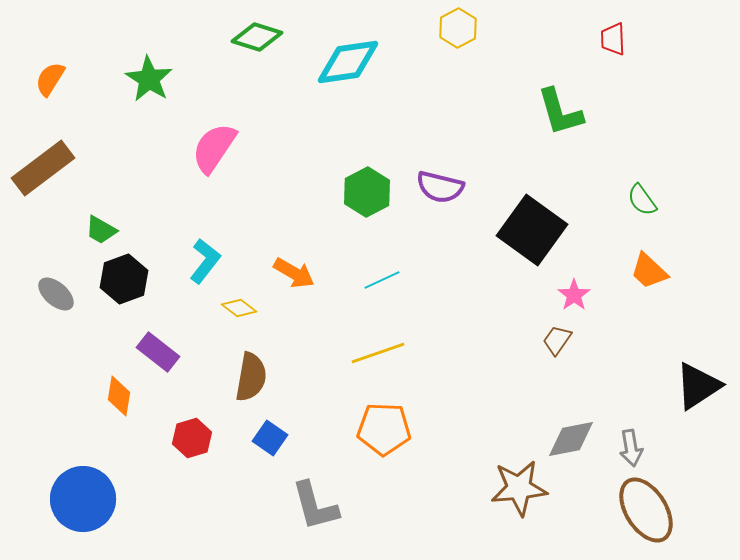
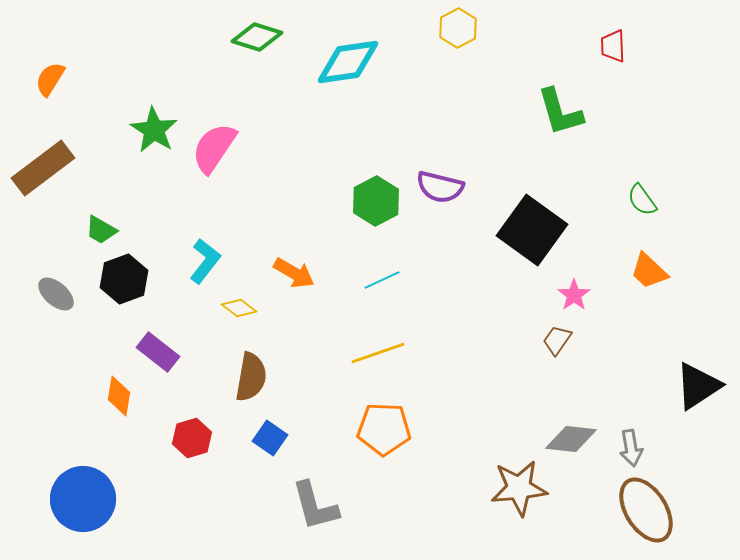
red trapezoid: moved 7 px down
green star: moved 5 px right, 51 px down
green hexagon: moved 9 px right, 9 px down
gray diamond: rotated 18 degrees clockwise
